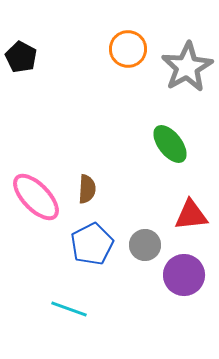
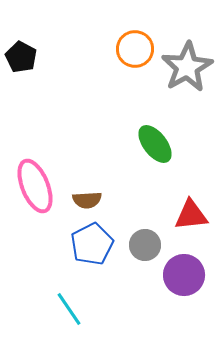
orange circle: moved 7 px right
green ellipse: moved 15 px left
brown semicircle: moved 11 px down; rotated 84 degrees clockwise
pink ellipse: moved 1 px left, 11 px up; rotated 22 degrees clockwise
cyan line: rotated 36 degrees clockwise
